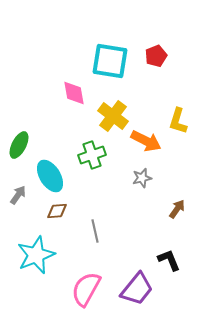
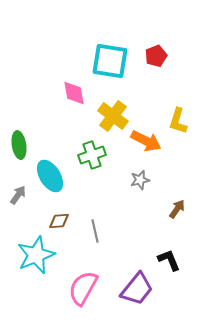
green ellipse: rotated 36 degrees counterclockwise
gray star: moved 2 px left, 2 px down
brown diamond: moved 2 px right, 10 px down
pink semicircle: moved 3 px left, 1 px up
